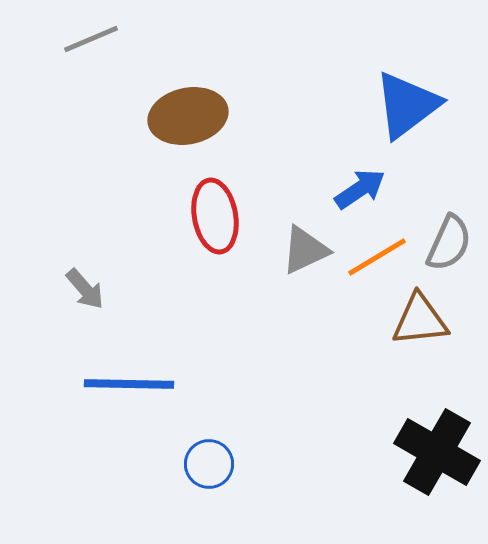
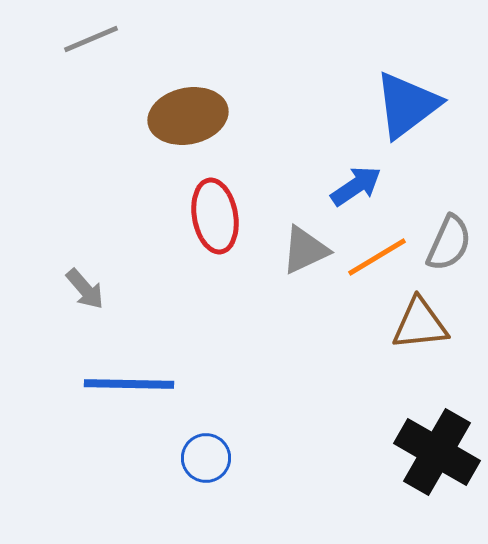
blue arrow: moved 4 px left, 3 px up
brown triangle: moved 4 px down
blue circle: moved 3 px left, 6 px up
